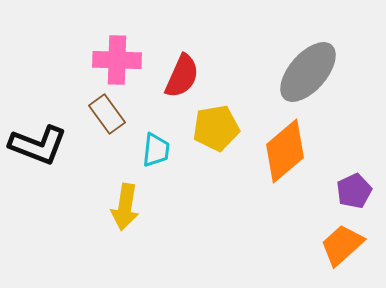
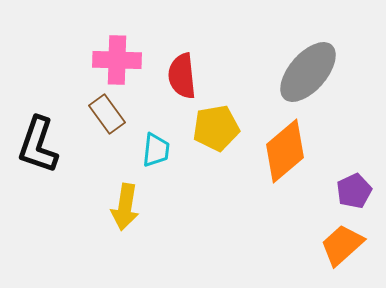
red semicircle: rotated 150 degrees clockwise
black L-shape: rotated 88 degrees clockwise
